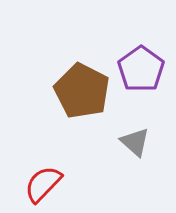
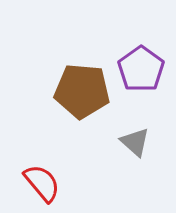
brown pentagon: rotated 22 degrees counterclockwise
red semicircle: moved 1 px left, 1 px up; rotated 96 degrees clockwise
